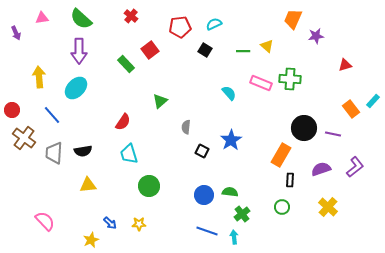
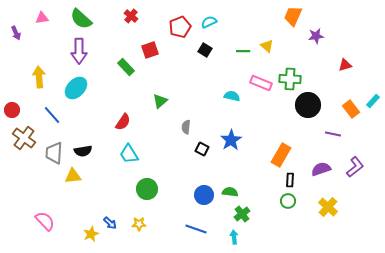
orange trapezoid at (293, 19): moved 3 px up
cyan semicircle at (214, 24): moved 5 px left, 2 px up
red pentagon at (180, 27): rotated 15 degrees counterclockwise
red square at (150, 50): rotated 18 degrees clockwise
green rectangle at (126, 64): moved 3 px down
cyan semicircle at (229, 93): moved 3 px right, 3 px down; rotated 35 degrees counterclockwise
black circle at (304, 128): moved 4 px right, 23 px up
black square at (202, 151): moved 2 px up
cyan trapezoid at (129, 154): rotated 15 degrees counterclockwise
yellow triangle at (88, 185): moved 15 px left, 9 px up
green circle at (149, 186): moved 2 px left, 3 px down
green circle at (282, 207): moved 6 px right, 6 px up
blue line at (207, 231): moved 11 px left, 2 px up
yellow star at (91, 240): moved 6 px up
